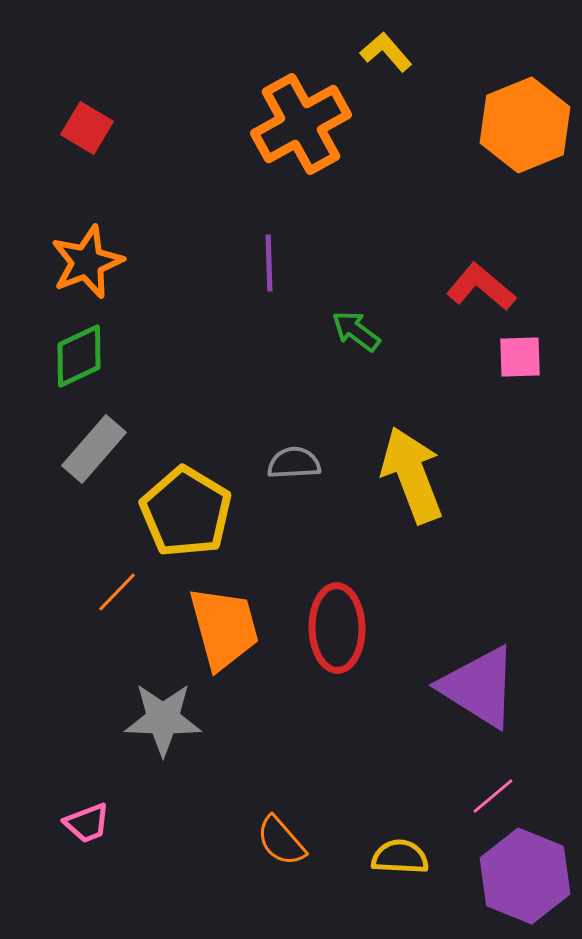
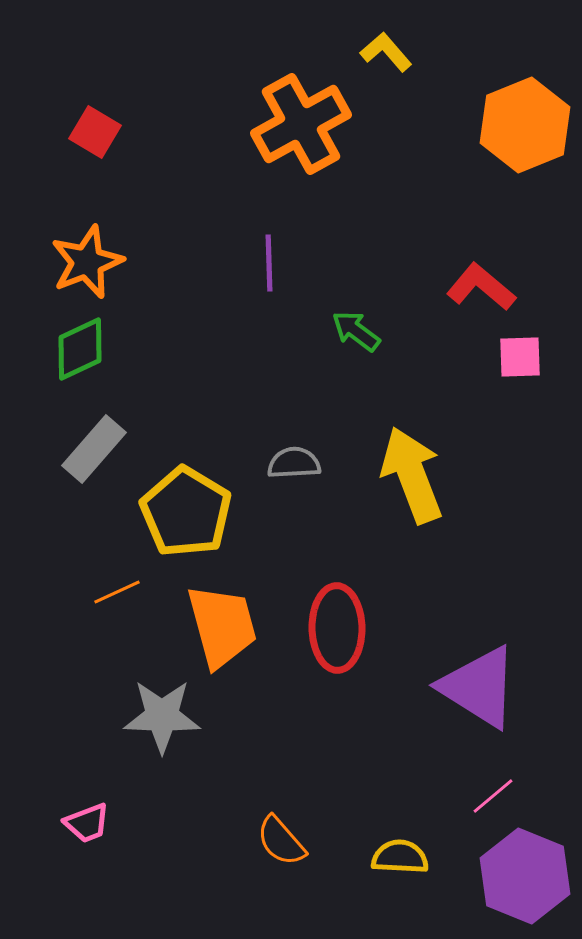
red square: moved 8 px right, 4 px down
green diamond: moved 1 px right, 7 px up
orange line: rotated 21 degrees clockwise
orange trapezoid: moved 2 px left, 2 px up
gray star: moved 1 px left, 3 px up
